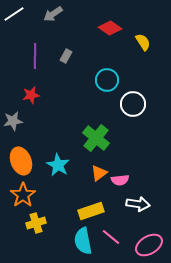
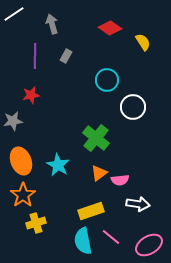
gray arrow: moved 1 px left, 10 px down; rotated 108 degrees clockwise
white circle: moved 3 px down
